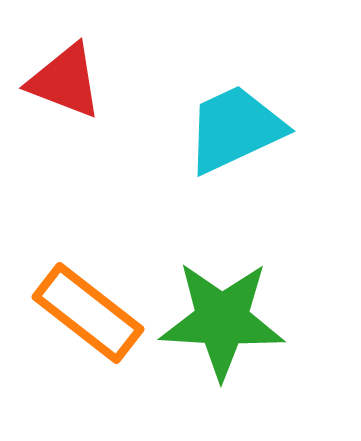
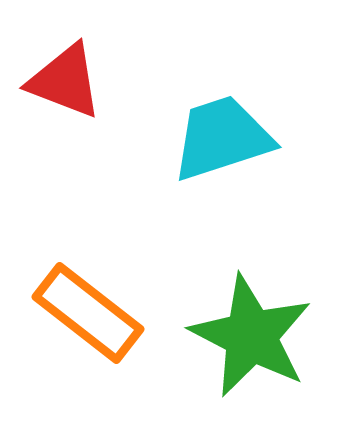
cyan trapezoid: moved 13 px left, 9 px down; rotated 7 degrees clockwise
green star: moved 29 px right, 16 px down; rotated 24 degrees clockwise
